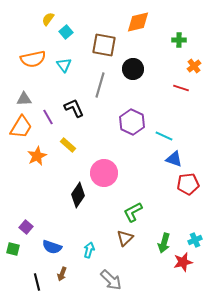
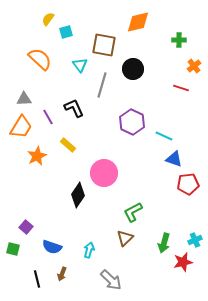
cyan square: rotated 24 degrees clockwise
orange semicircle: moved 7 px right; rotated 125 degrees counterclockwise
cyan triangle: moved 16 px right
gray line: moved 2 px right
black line: moved 3 px up
